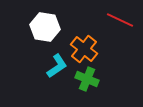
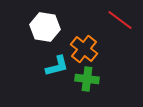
red line: rotated 12 degrees clockwise
cyan L-shape: rotated 20 degrees clockwise
green cross: rotated 15 degrees counterclockwise
